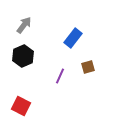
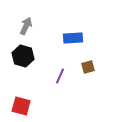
gray arrow: moved 2 px right, 1 px down; rotated 12 degrees counterclockwise
blue rectangle: rotated 48 degrees clockwise
black hexagon: rotated 20 degrees counterclockwise
red square: rotated 12 degrees counterclockwise
